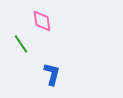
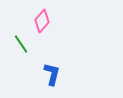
pink diamond: rotated 50 degrees clockwise
